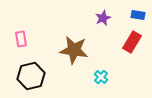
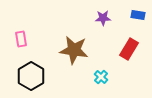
purple star: rotated 21 degrees clockwise
red rectangle: moved 3 px left, 7 px down
black hexagon: rotated 16 degrees counterclockwise
